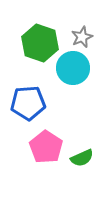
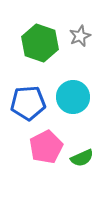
gray star: moved 2 px left, 1 px up
cyan circle: moved 29 px down
pink pentagon: rotated 12 degrees clockwise
